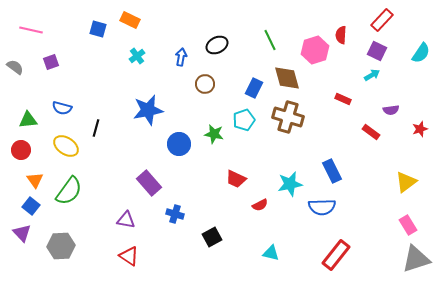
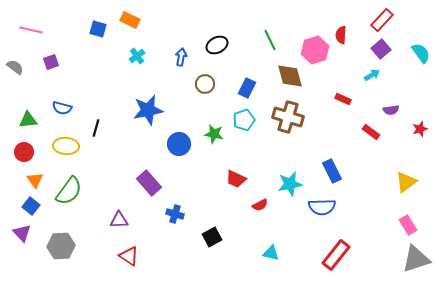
purple square at (377, 51): moved 4 px right, 2 px up; rotated 24 degrees clockwise
cyan semicircle at (421, 53): rotated 70 degrees counterclockwise
brown diamond at (287, 78): moved 3 px right, 2 px up
blue rectangle at (254, 88): moved 7 px left
yellow ellipse at (66, 146): rotated 30 degrees counterclockwise
red circle at (21, 150): moved 3 px right, 2 px down
purple triangle at (126, 220): moved 7 px left; rotated 12 degrees counterclockwise
